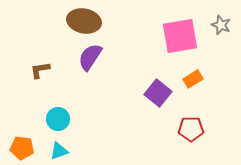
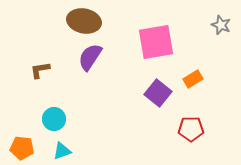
pink square: moved 24 px left, 6 px down
cyan circle: moved 4 px left
cyan triangle: moved 3 px right
